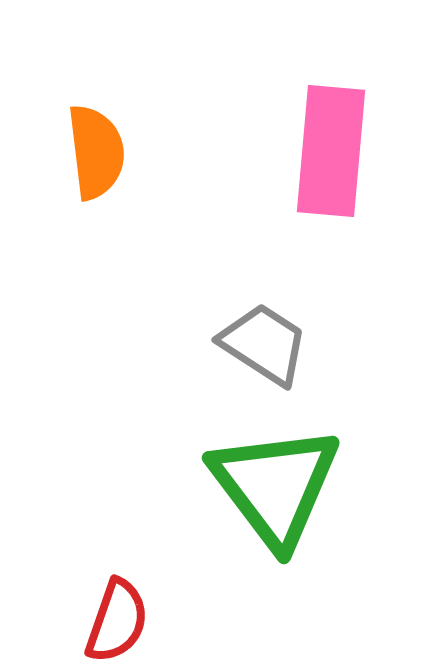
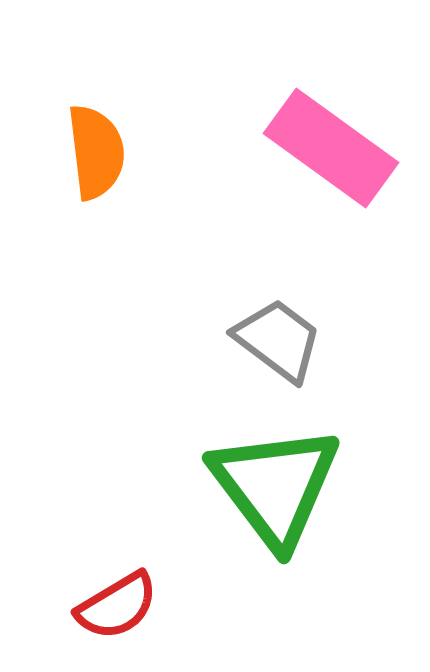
pink rectangle: moved 3 px up; rotated 59 degrees counterclockwise
gray trapezoid: moved 14 px right, 4 px up; rotated 4 degrees clockwise
red semicircle: moved 15 px up; rotated 40 degrees clockwise
